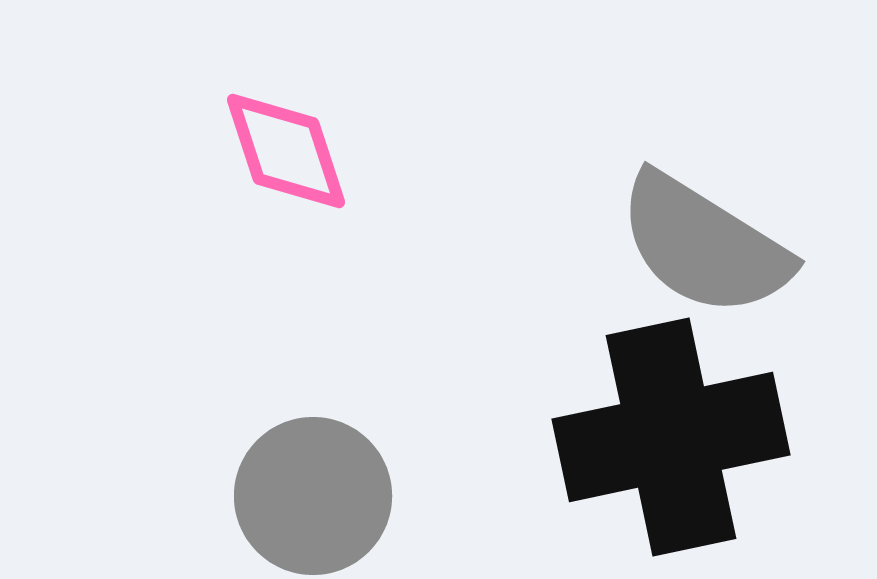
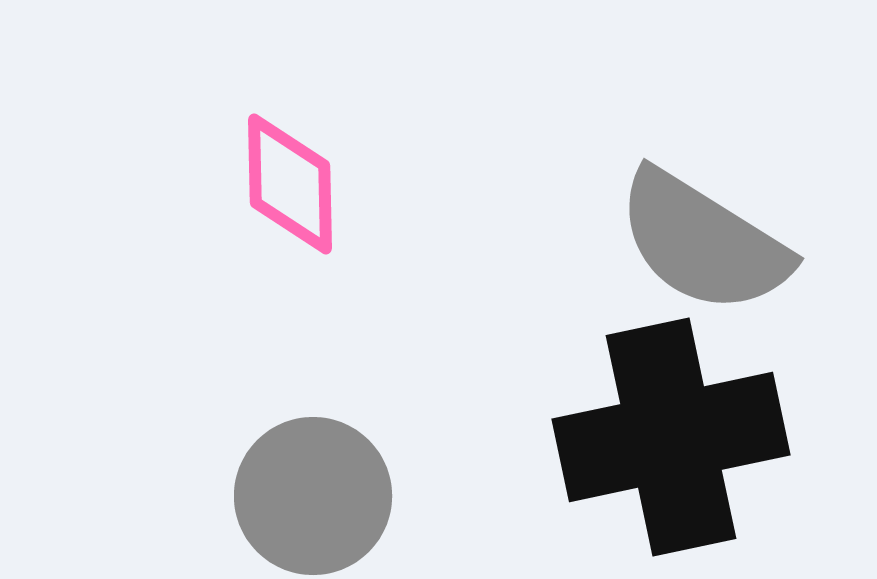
pink diamond: moved 4 px right, 33 px down; rotated 17 degrees clockwise
gray semicircle: moved 1 px left, 3 px up
